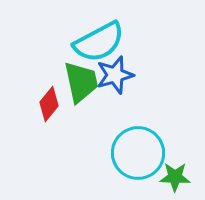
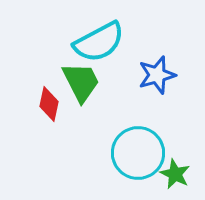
blue star: moved 42 px right
green trapezoid: rotated 15 degrees counterclockwise
red diamond: rotated 28 degrees counterclockwise
green star: moved 3 px up; rotated 24 degrees clockwise
